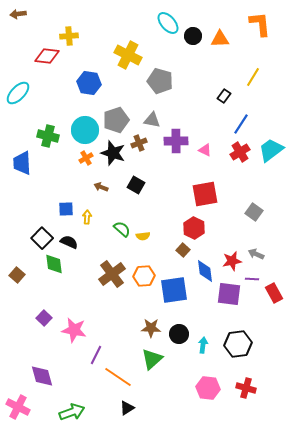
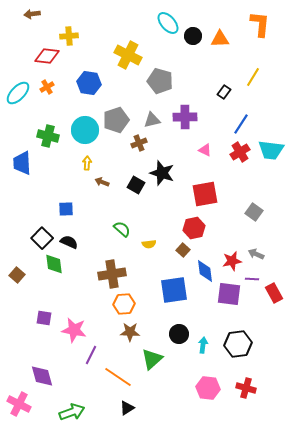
brown arrow at (18, 14): moved 14 px right
orange L-shape at (260, 24): rotated 12 degrees clockwise
black rectangle at (224, 96): moved 4 px up
gray triangle at (152, 120): rotated 24 degrees counterclockwise
purple cross at (176, 141): moved 9 px right, 24 px up
cyan trapezoid at (271, 150): rotated 136 degrees counterclockwise
black star at (113, 153): moved 49 px right, 20 px down
orange cross at (86, 158): moved 39 px left, 71 px up
brown arrow at (101, 187): moved 1 px right, 5 px up
yellow arrow at (87, 217): moved 54 px up
red hexagon at (194, 228): rotated 20 degrees clockwise
yellow semicircle at (143, 236): moved 6 px right, 8 px down
brown cross at (112, 274): rotated 28 degrees clockwise
orange hexagon at (144, 276): moved 20 px left, 28 px down
purple square at (44, 318): rotated 35 degrees counterclockwise
brown star at (151, 328): moved 21 px left, 4 px down
purple line at (96, 355): moved 5 px left
pink cross at (18, 407): moved 1 px right, 3 px up
